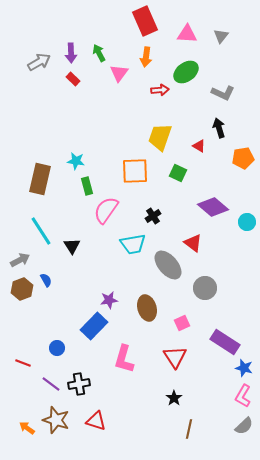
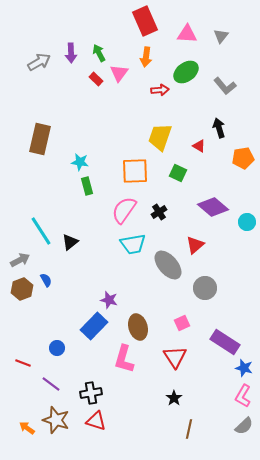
red rectangle at (73, 79): moved 23 px right
gray L-shape at (223, 93): moved 2 px right, 7 px up; rotated 25 degrees clockwise
cyan star at (76, 161): moved 4 px right, 1 px down
brown rectangle at (40, 179): moved 40 px up
pink semicircle at (106, 210): moved 18 px right
black cross at (153, 216): moved 6 px right, 4 px up
red triangle at (193, 243): moved 2 px right, 2 px down; rotated 42 degrees clockwise
black triangle at (72, 246): moved 2 px left, 4 px up; rotated 24 degrees clockwise
purple star at (109, 300): rotated 24 degrees clockwise
brown ellipse at (147, 308): moved 9 px left, 19 px down
black cross at (79, 384): moved 12 px right, 9 px down
